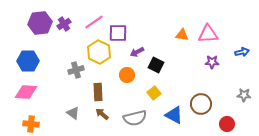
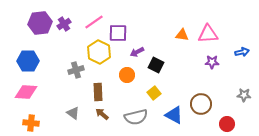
gray semicircle: moved 1 px right, 1 px up
orange cross: moved 1 px up
